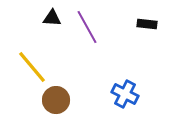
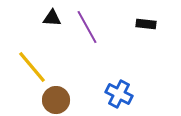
black rectangle: moved 1 px left
blue cross: moved 6 px left
